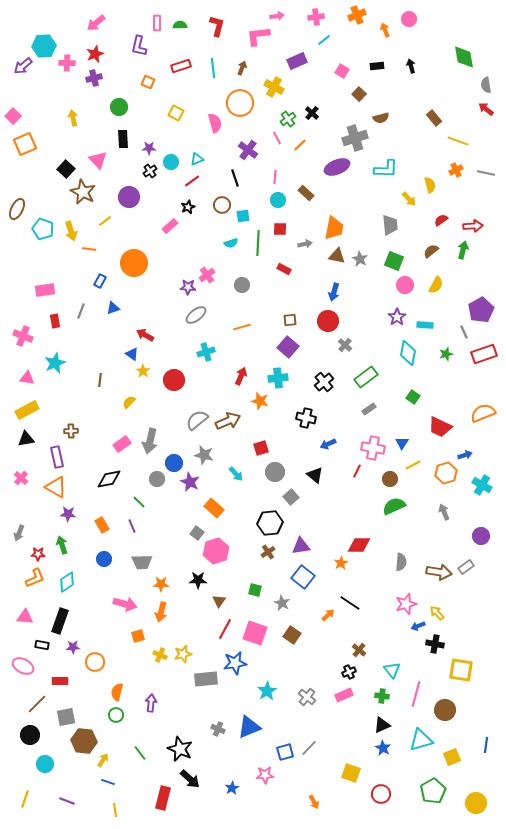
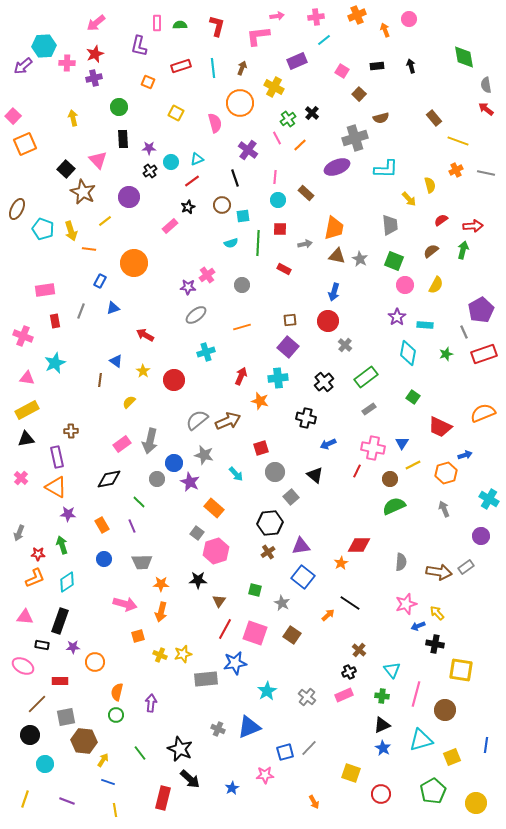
blue triangle at (132, 354): moved 16 px left, 7 px down
cyan cross at (482, 485): moved 7 px right, 14 px down
gray arrow at (444, 512): moved 3 px up
